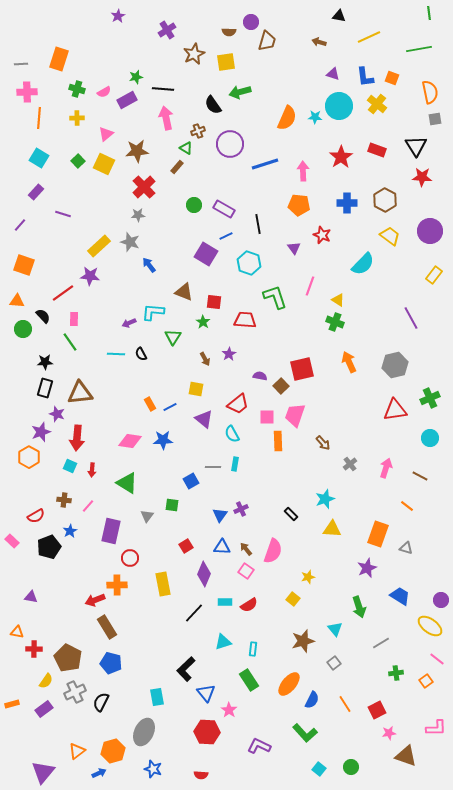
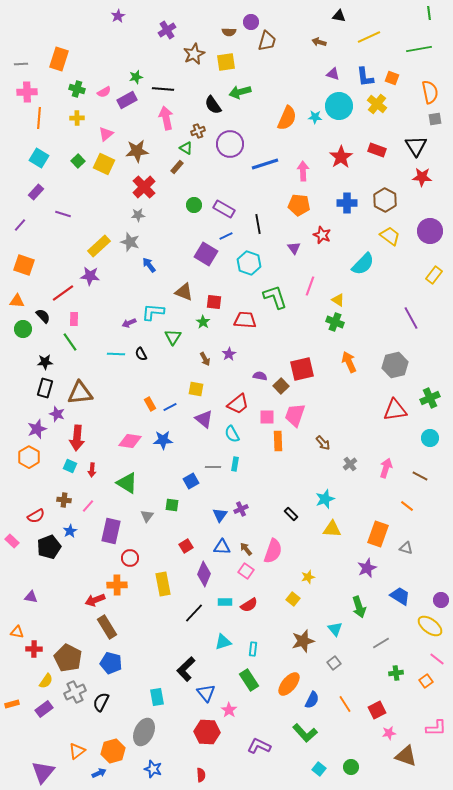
purple star at (41, 432): moved 4 px left, 3 px up
red semicircle at (201, 775): rotated 96 degrees counterclockwise
